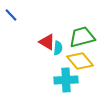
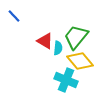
blue line: moved 3 px right, 1 px down
green trapezoid: moved 6 px left; rotated 36 degrees counterclockwise
red triangle: moved 2 px left, 1 px up
cyan cross: rotated 25 degrees clockwise
